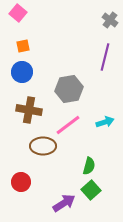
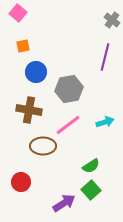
gray cross: moved 2 px right
blue circle: moved 14 px right
green semicircle: moved 2 px right; rotated 42 degrees clockwise
